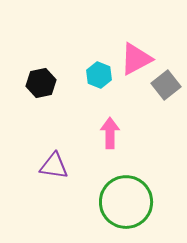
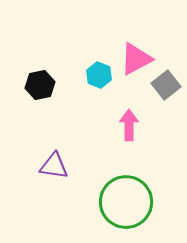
black hexagon: moved 1 px left, 2 px down
pink arrow: moved 19 px right, 8 px up
